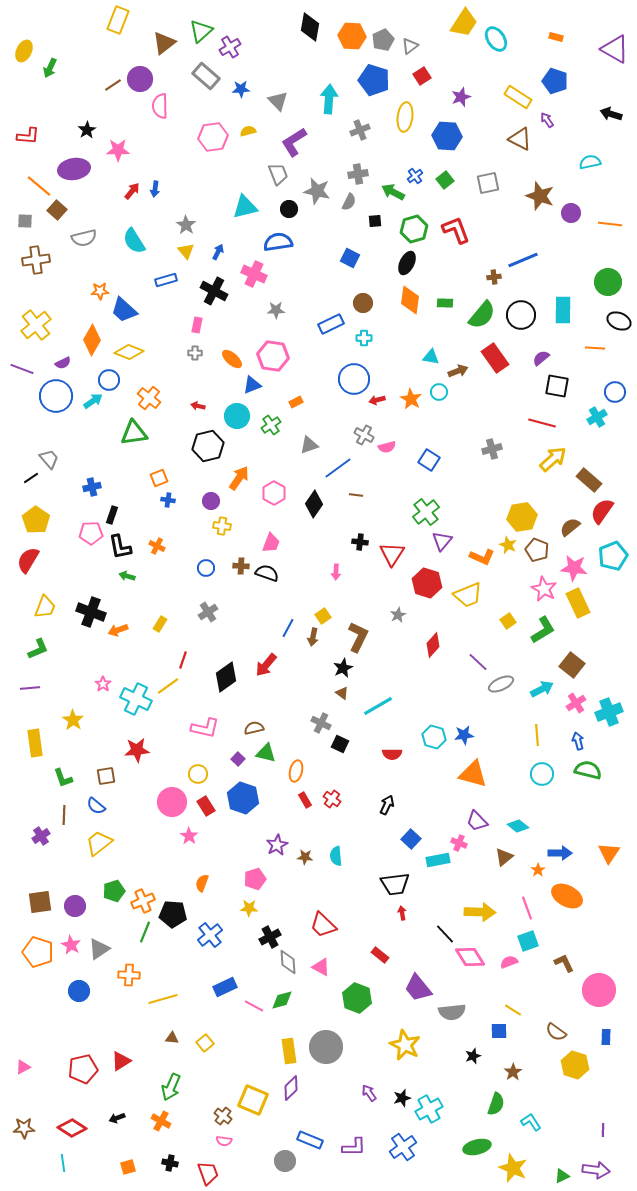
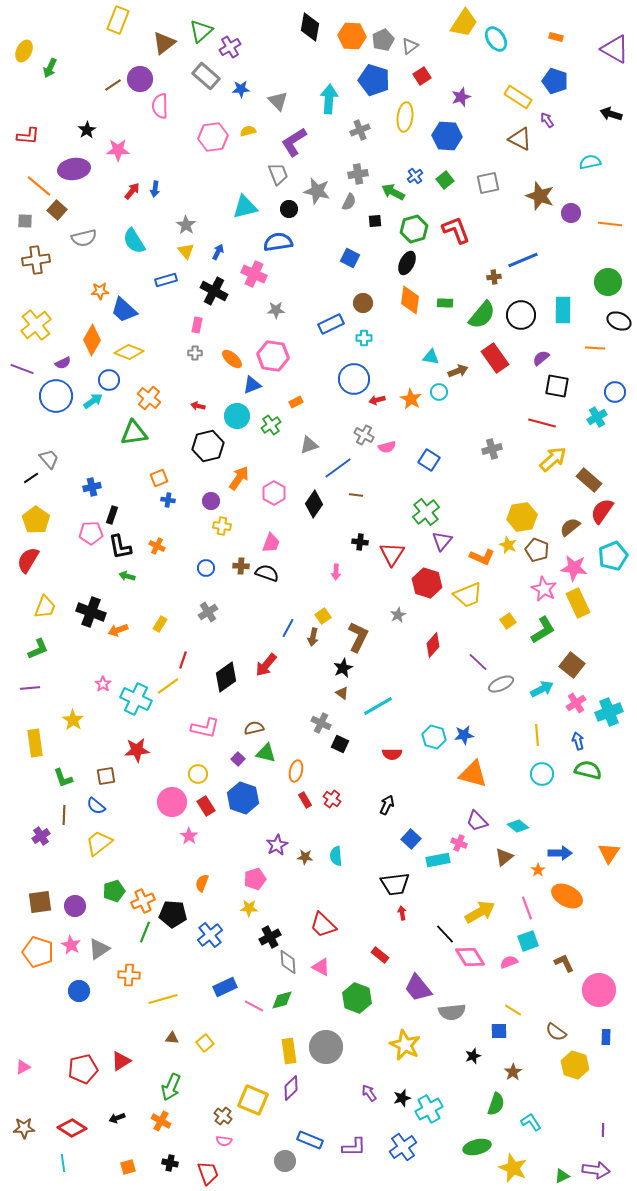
yellow arrow at (480, 912): rotated 32 degrees counterclockwise
